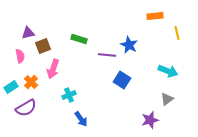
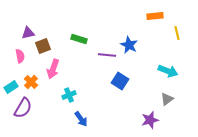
blue square: moved 2 px left, 1 px down
purple semicircle: moved 3 px left; rotated 30 degrees counterclockwise
